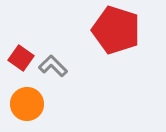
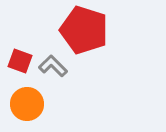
red pentagon: moved 32 px left
red square: moved 1 px left, 3 px down; rotated 15 degrees counterclockwise
